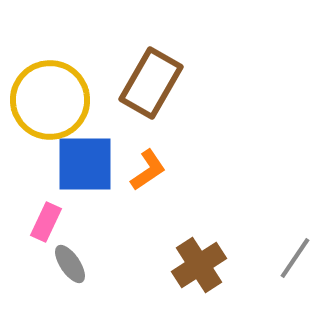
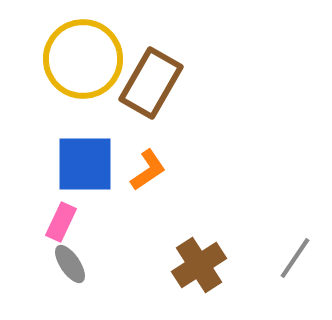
yellow circle: moved 33 px right, 41 px up
pink rectangle: moved 15 px right
